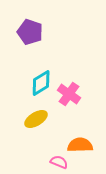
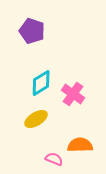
purple pentagon: moved 2 px right, 1 px up
pink cross: moved 4 px right
pink semicircle: moved 5 px left, 3 px up
